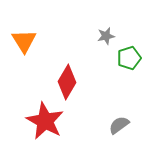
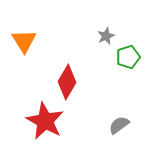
gray star: rotated 12 degrees counterclockwise
green pentagon: moved 1 px left, 1 px up
